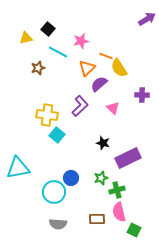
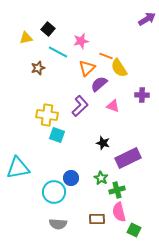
pink triangle: moved 2 px up; rotated 24 degrees counterclockwise
cyan square: rotated 21 degrees counterclockwise
green star: rotated 24 degrees counterclockwise
